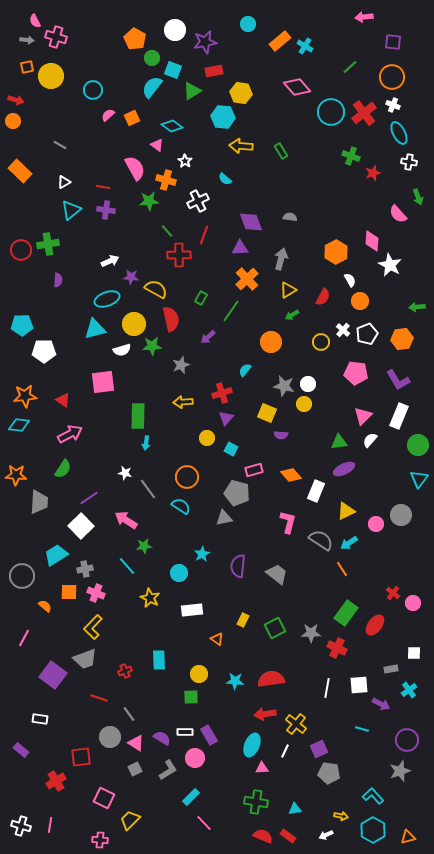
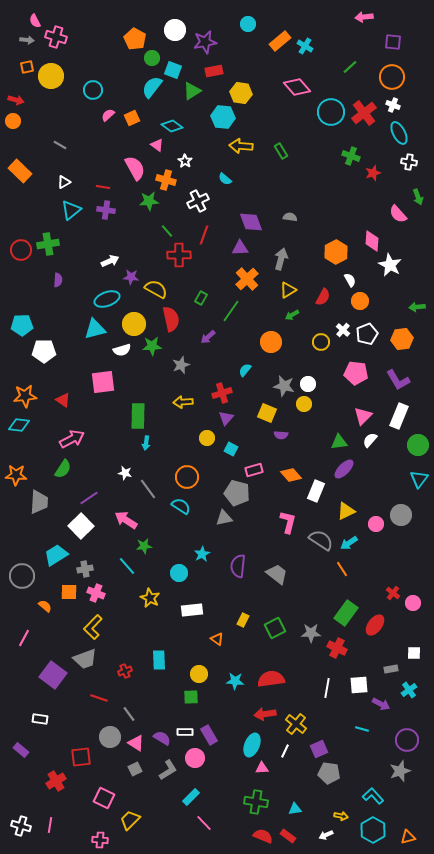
pink arrow at (70, 434): moved 2 px right, 5 px down
purple ellipse at (344, 469): rotated 20 degrees counterclockwise
